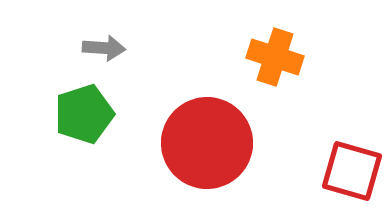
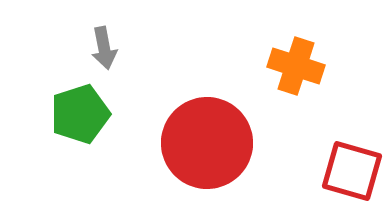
gray arrow: rotated 75 degrees clockwise
orange cross: moved 21 px right, 9 px down
green pentagon: moved 4 px left
